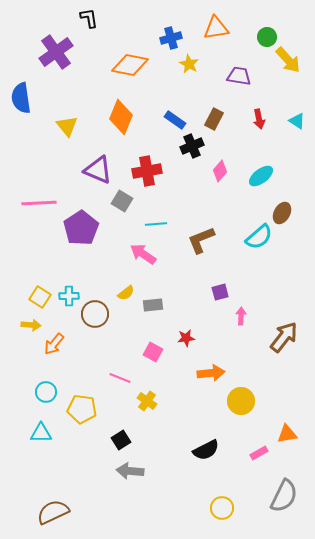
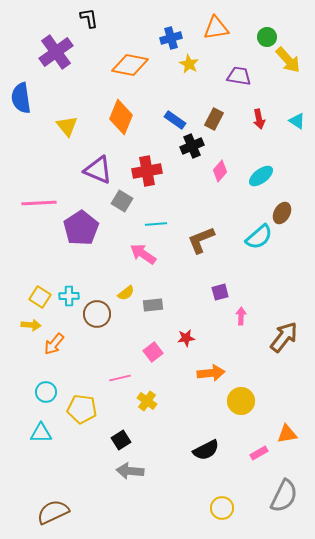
brown circle at (95, 314): moved 2 px right
pink square at (153, 352): rotated 24 degrees clockwise
pink line at (120, 378): rotated 35 degrees counterclockwise
